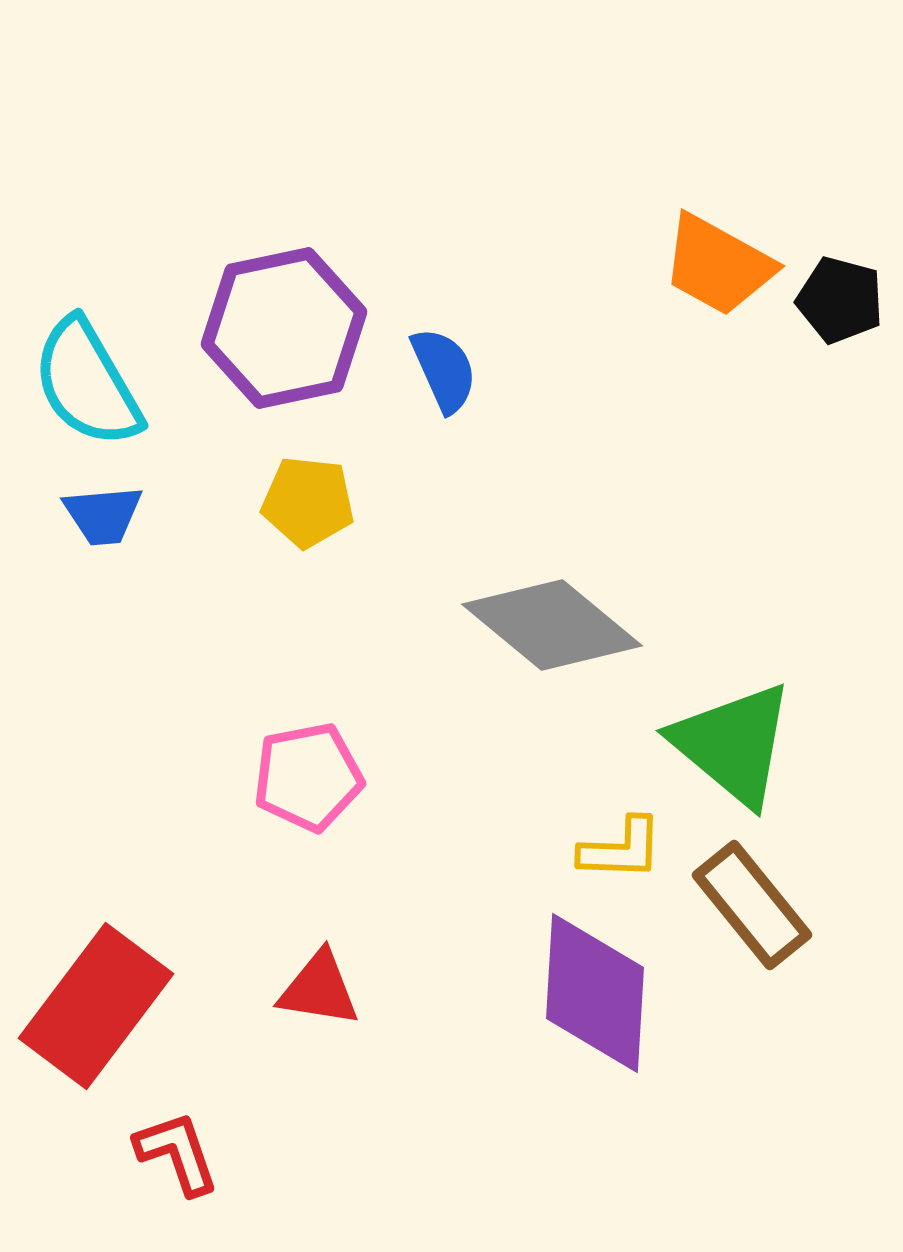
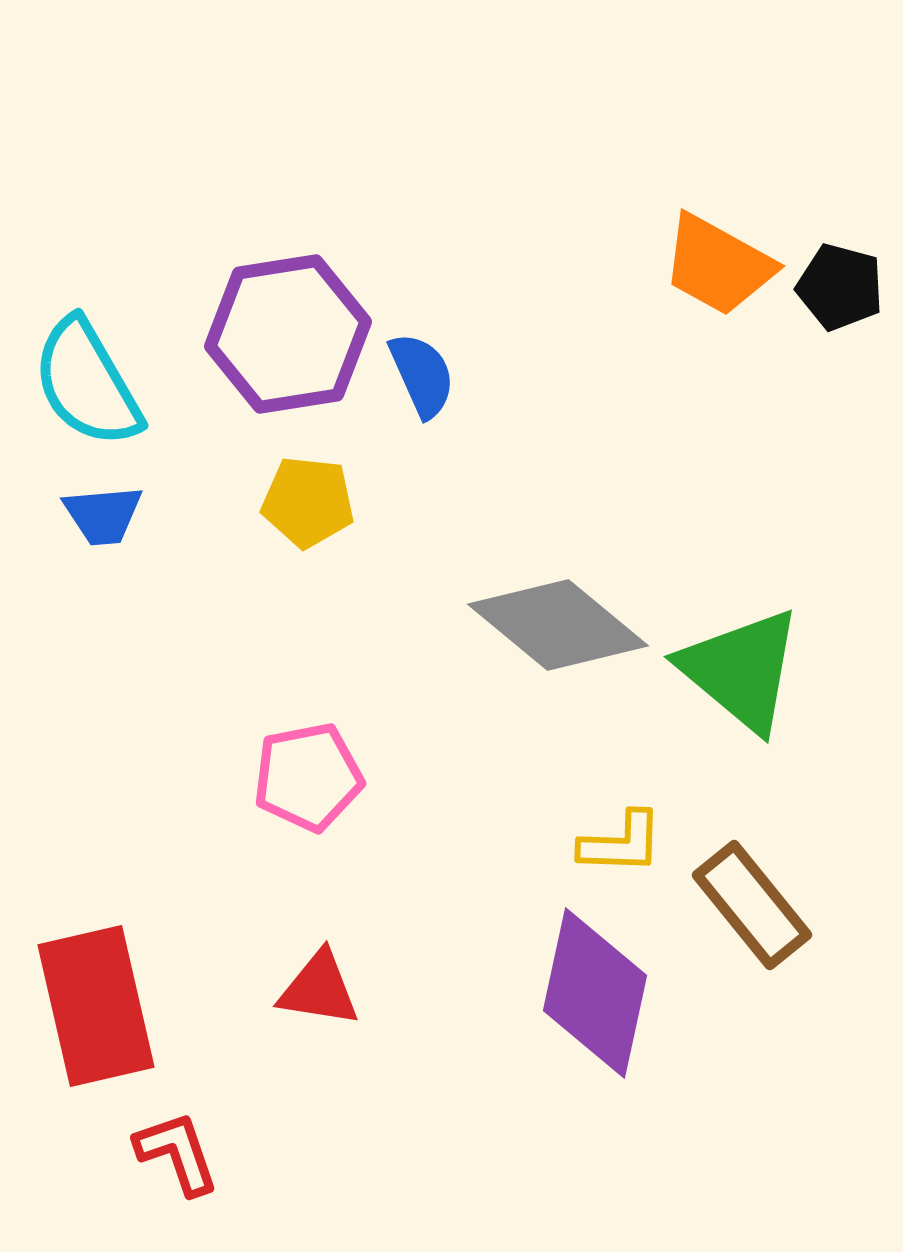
black pentagon: moved 13 px up
purple hexagon: moved 4 px right, 6 px down; rotated 3 degrees clockwise
blue semicircle: moved 22 px left, 5 px down
gray diamond: moved 6 px right
green triangle: moved 8 px right, 74 px up
yellow L-shape: moved 6 px up
purple diamond: rotated 9 degrees clockwise
red rectangle: rotated 50 degrees counterclockwise
